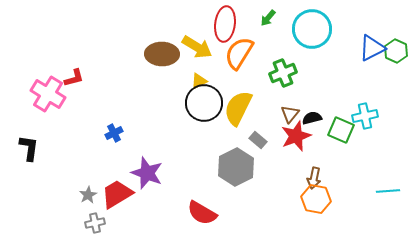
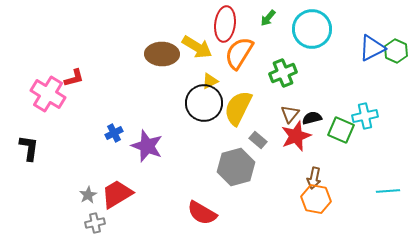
yellow triangle: moved 11 px right
gray hexagon: rotated 12 degrees clockwise
purple star: moved 27 px up
